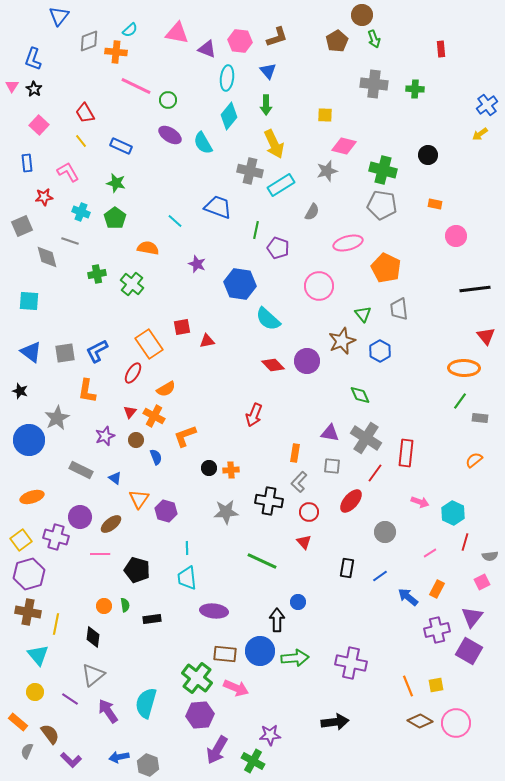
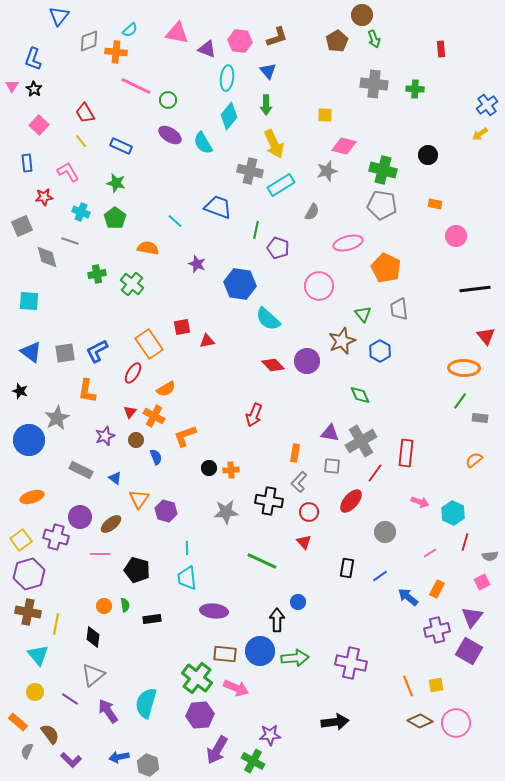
gray cross at (366, 438): moved 5 px left, 3 px down; rotated 28 degrees clockwise
